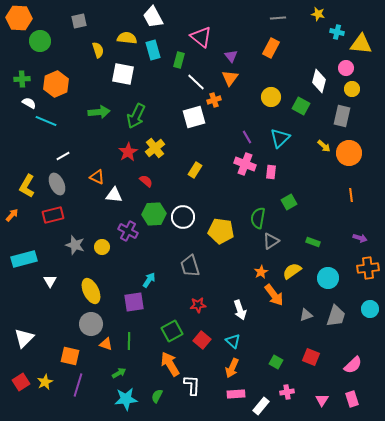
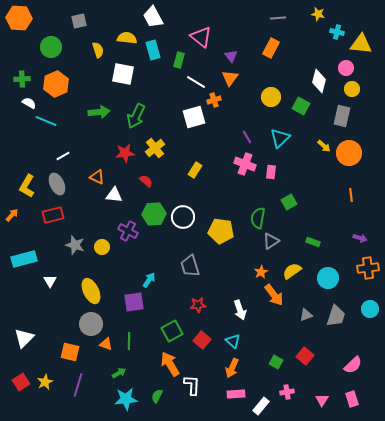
green circle at (40, 41): moved 11 px right, 6 px down
white line at (196, 82): rotated 12 degrees counterclockwise
red star at (128, 152): moved 3 px left, 1 px down; rotated 24 degrees clockwise
orange square at (70, 356): moved 4 px up
red square at (311, 357): moved 6 px left, 1 px up; rotated 18 degrees clockwise
